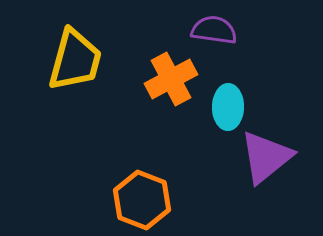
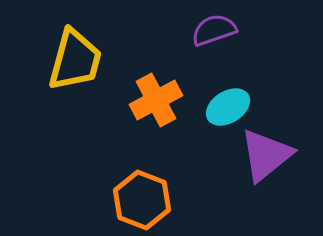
purple semicircle: rotated 27 degrees counterclockwise
orange cross: moved 15 px left, 21 px down
cyan ellipse: rotated 57 degrees clockwise
purple triangle: moved 2 px up
